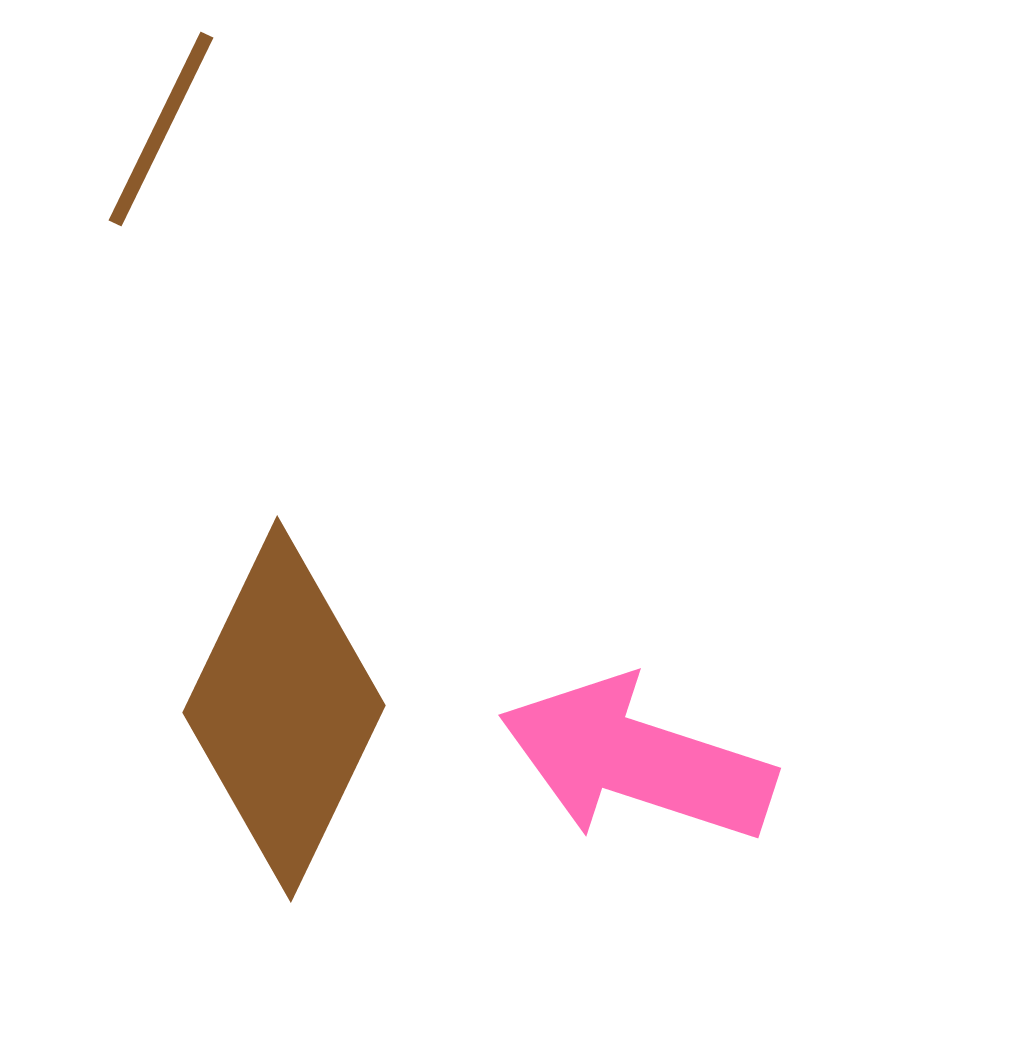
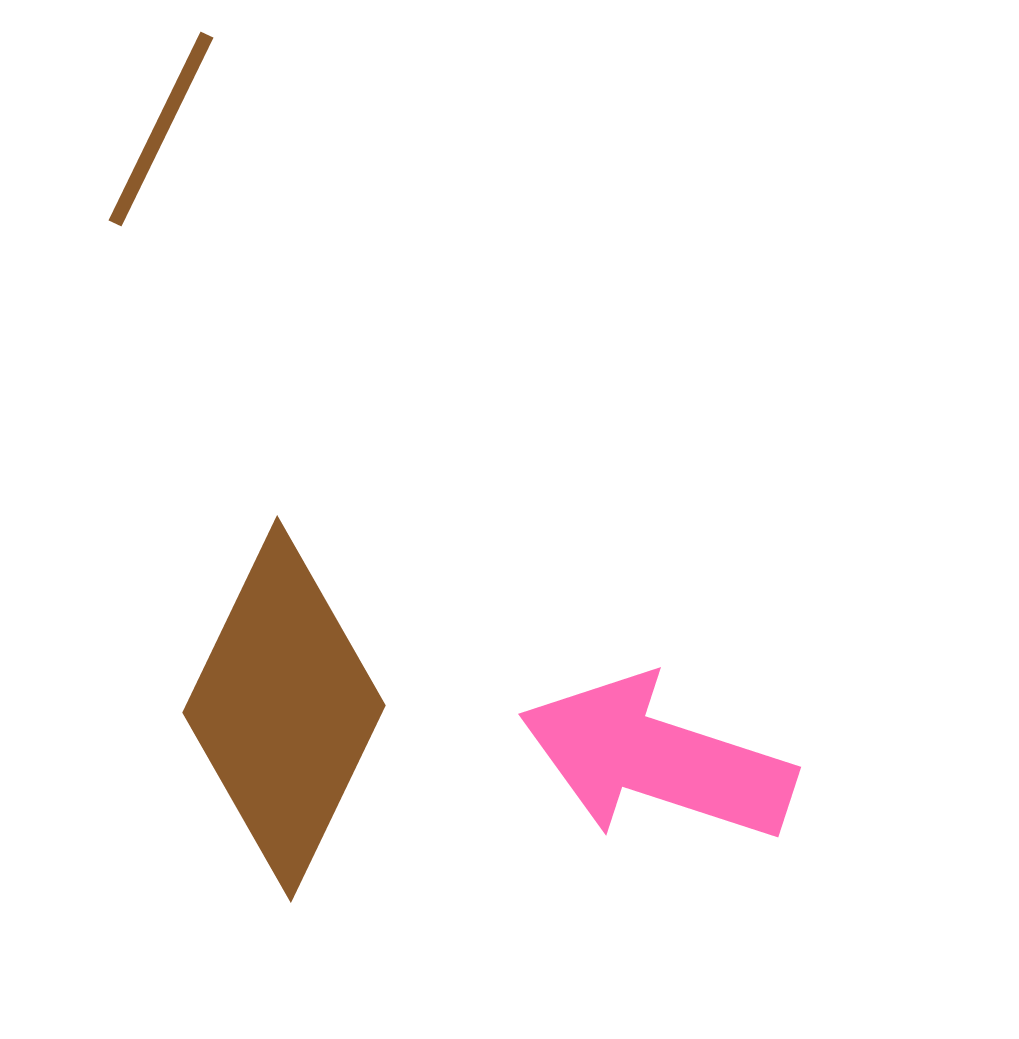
pink arrow: moved 20 px right, 1 px up
